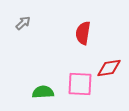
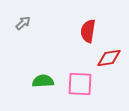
red semicircle: moved 5 px right, 2 px up
red diamond: moved 10 px up
green semicircle: moved 11 px up
